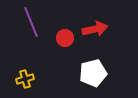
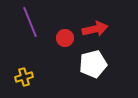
purple line: moved 1 px left
white pentagon: moved 9 px up
yellow cross: moved 1 px left, 2 px up
